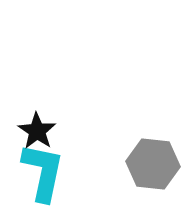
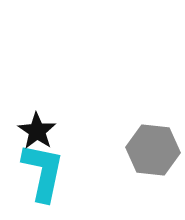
gray hexagon: moved 14 px up
